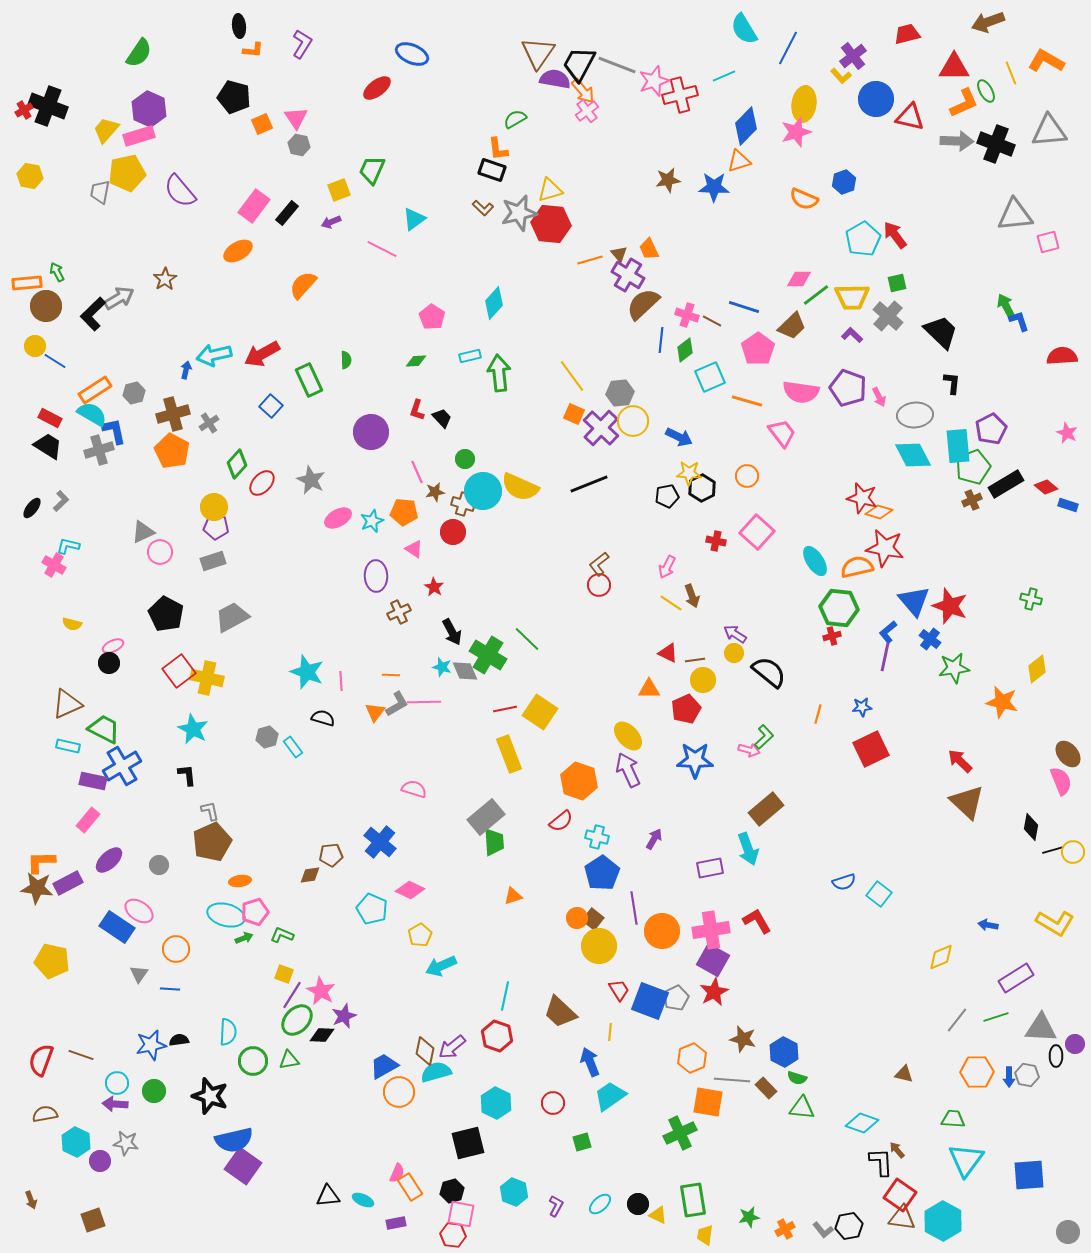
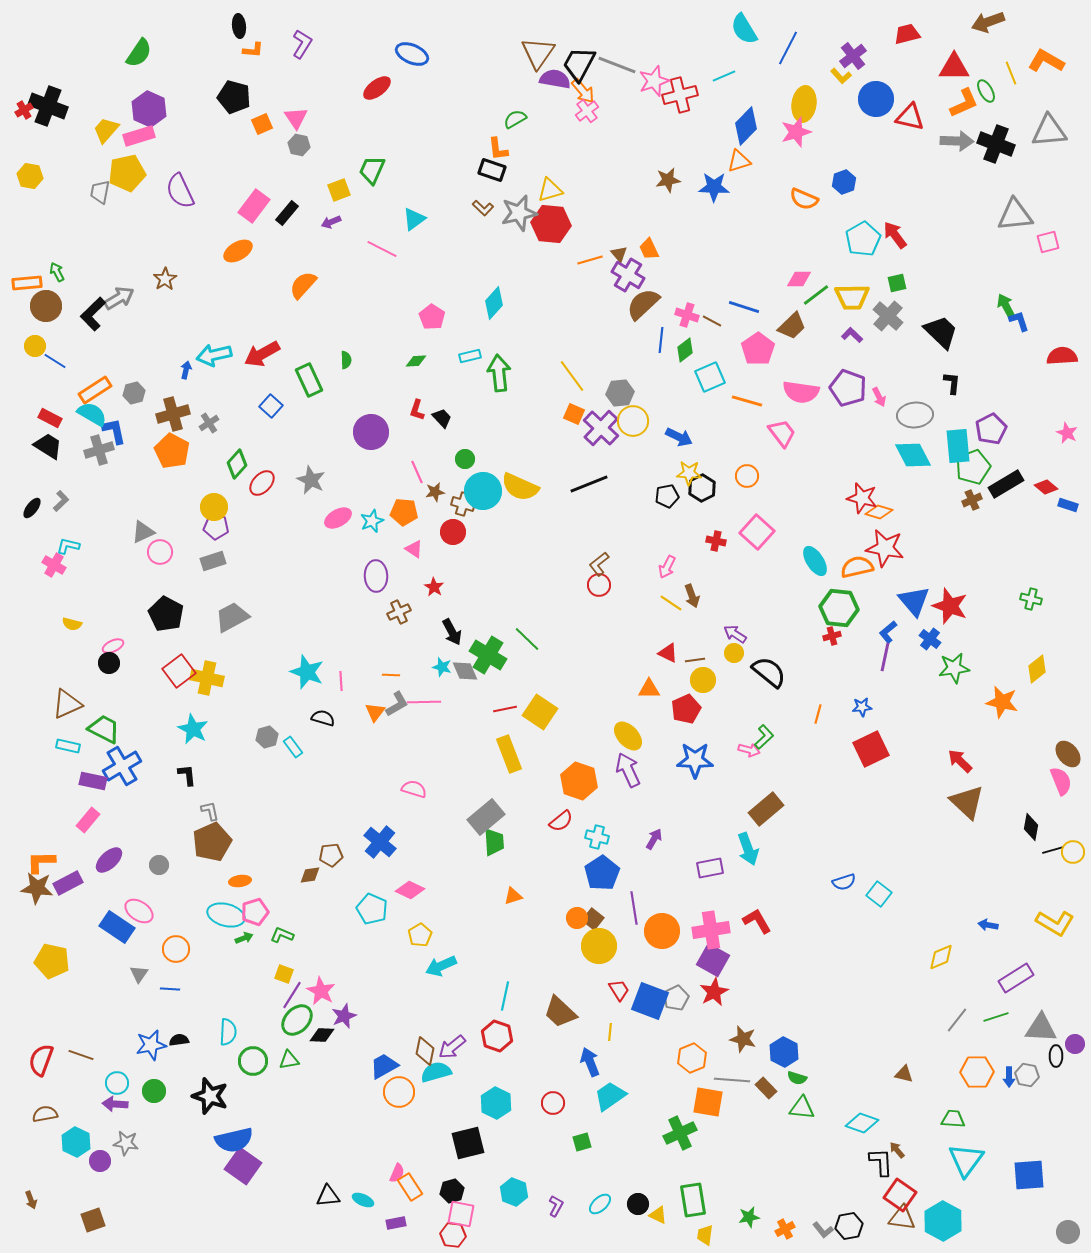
purple semicircle at (180, 191): rotated 15 degrees clockwise
